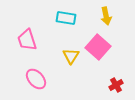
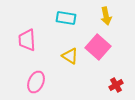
pink trapezoid: rotated 15 degrees clockwise
yellow triangle: moved 1 px left; rotated 30 degrees counterclockwise
pink ellipse: moved 3 px down; rotated 65 degrees clockwise
